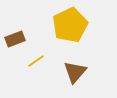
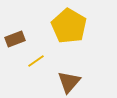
yellow pentagon: moved 1 px left, 1 px down; rotated 16 degrees counterclockwise
brown triangle: moved 6 px left, 10 px down
